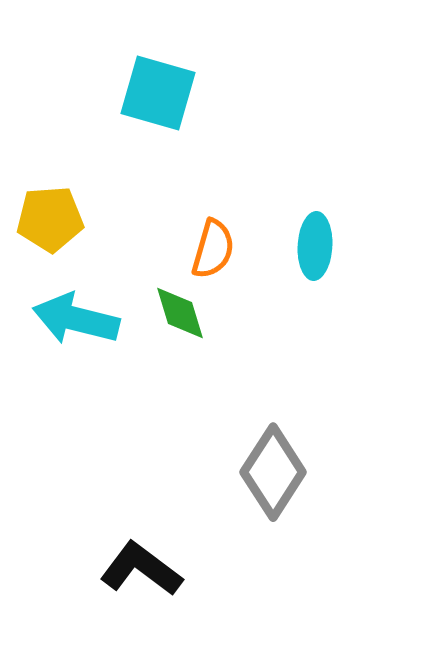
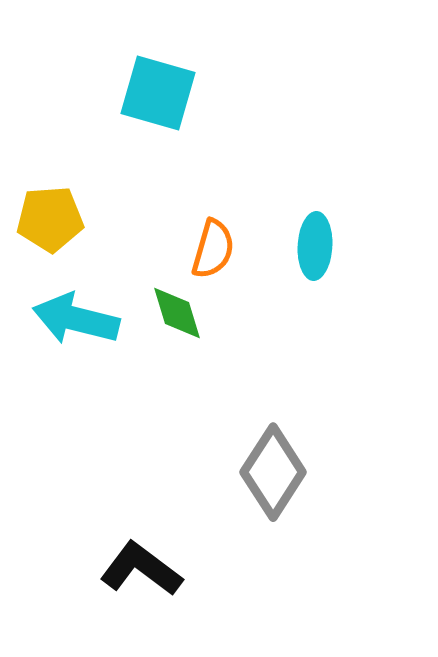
green diamond: moved 3 px left
